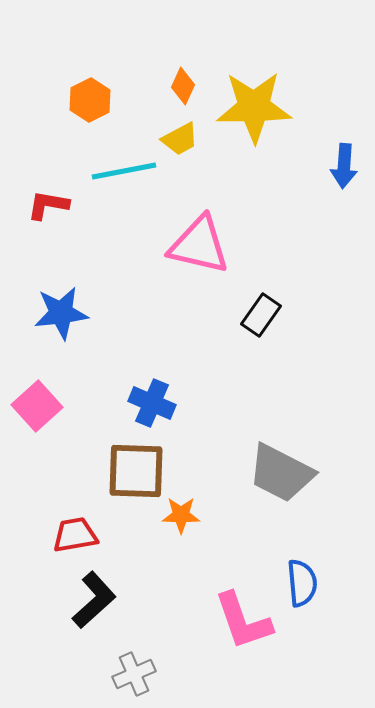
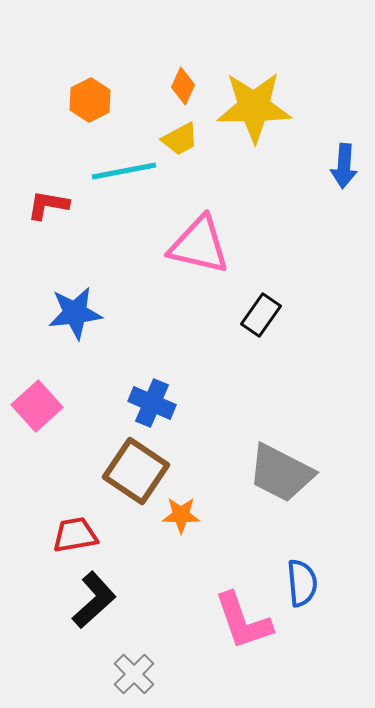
blue star: moved 14 px right
brown square: rotated 32 degrees clockwise
gray cross: rotated 21 degrees counterclockwise
